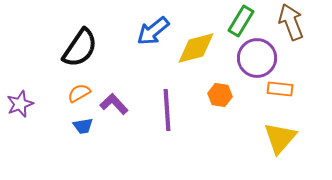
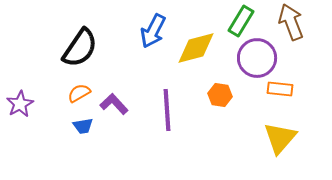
blue arrow: rotated 24 degrees counterclockwise
purple star: rotated 8 degrees counterclockwise
